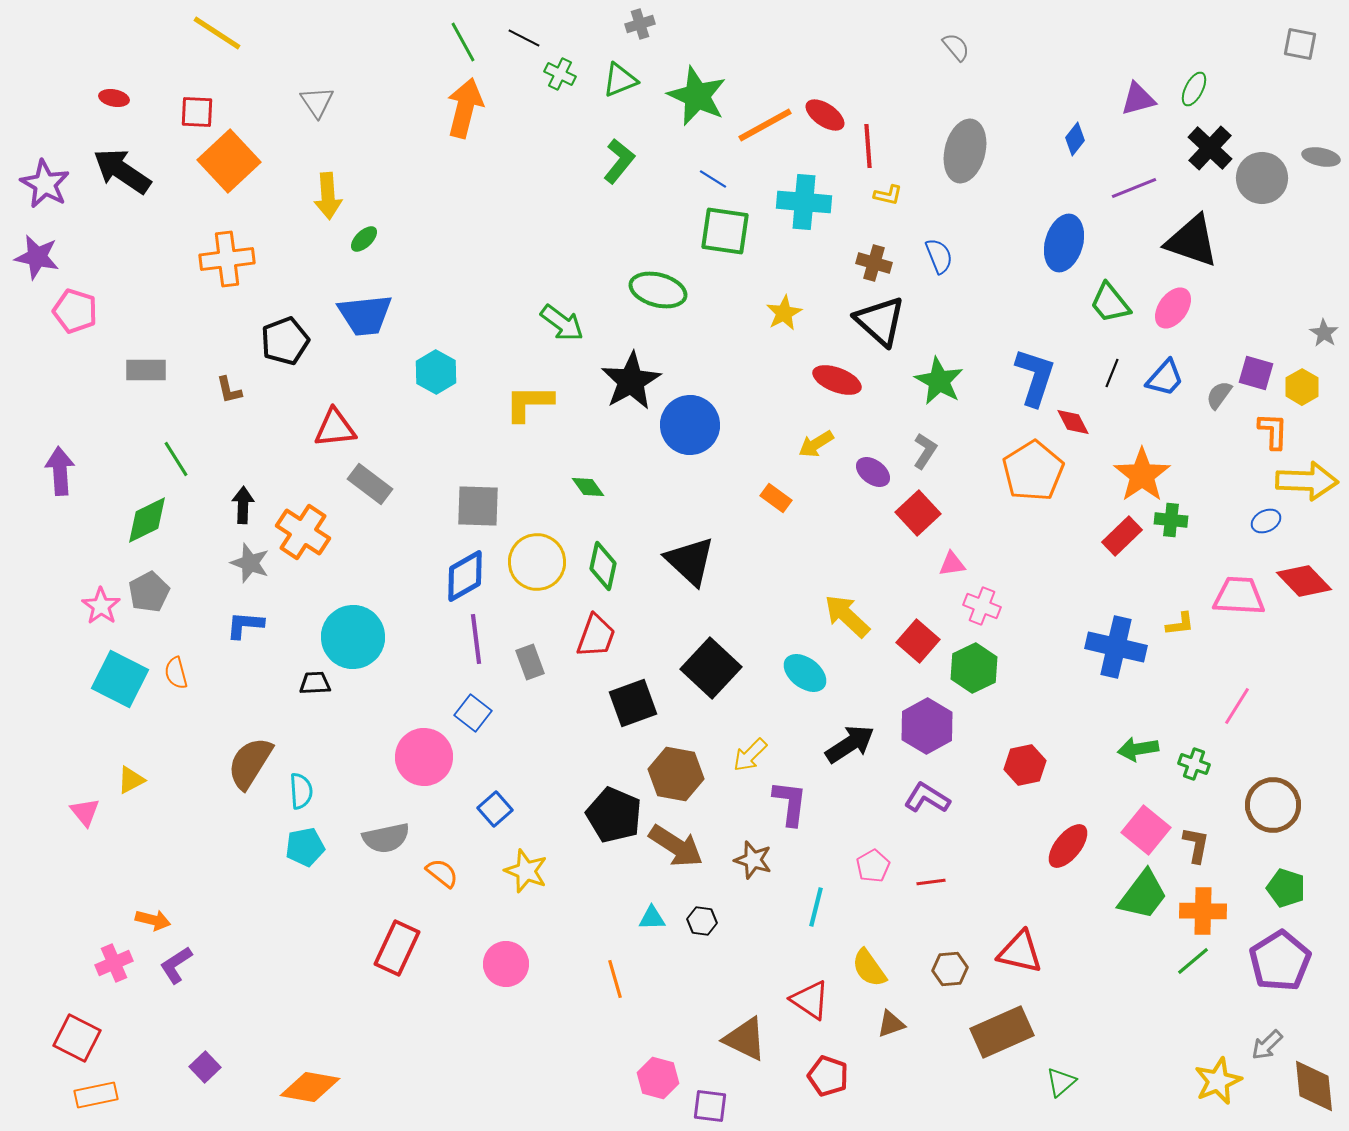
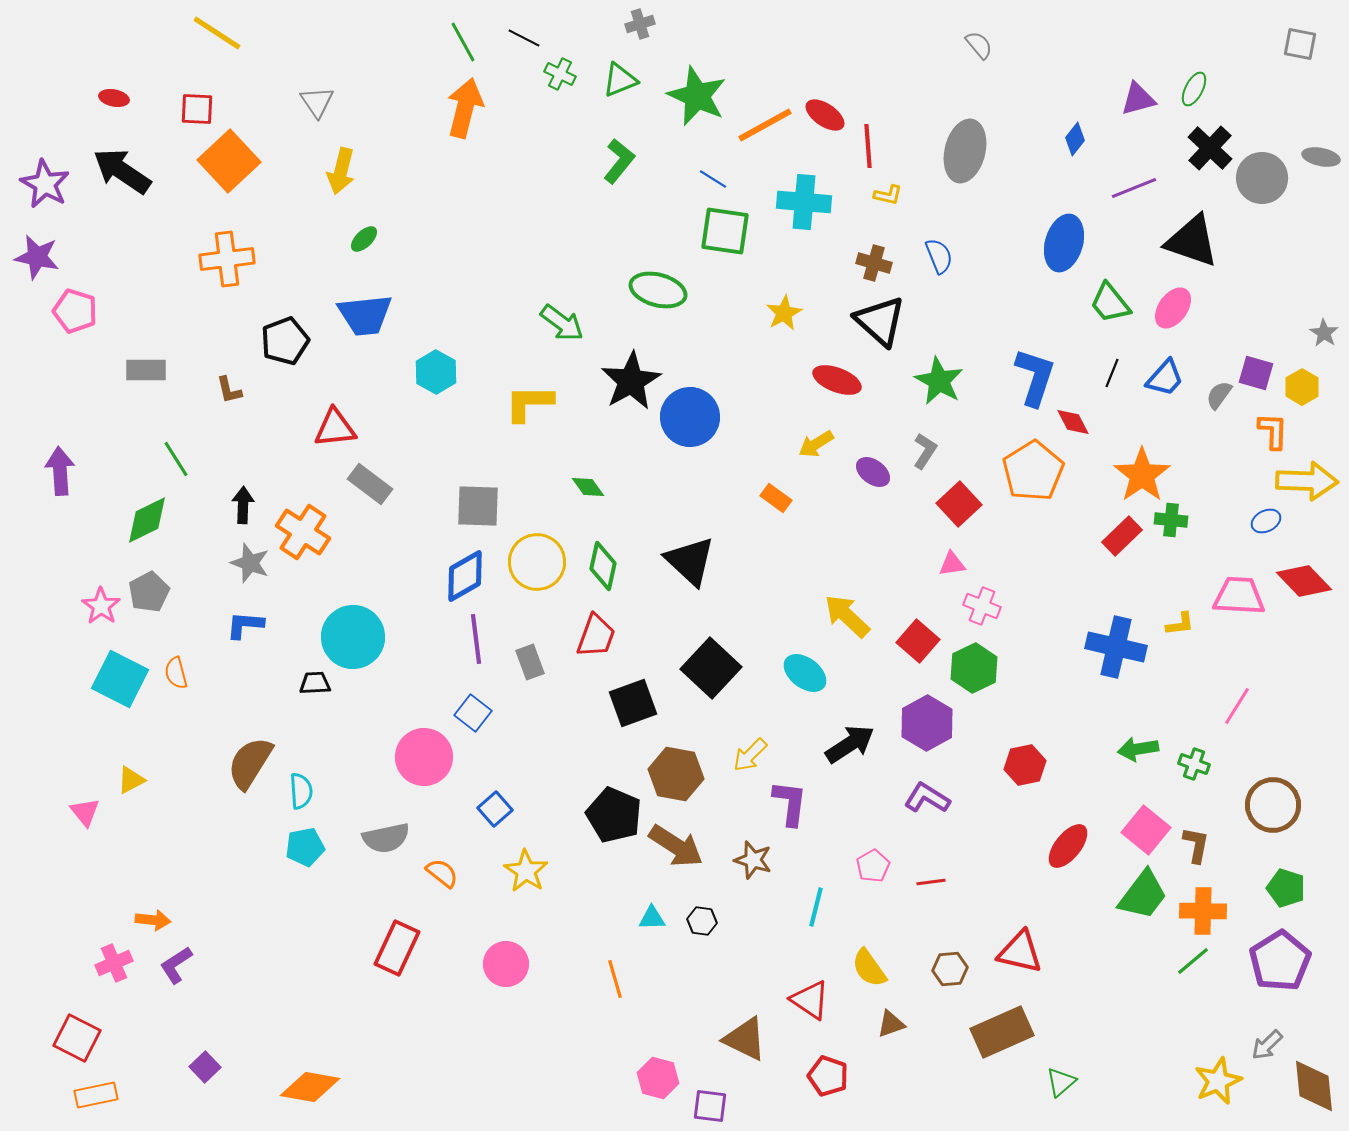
gray semicircle at (956, 47): moved 23 px right, 2 px up
red square at (197, 112): moved 3 px up
yellow arrow at (328, 196): moved 13 px right, 25 px up; rotated 18 degrees clockwise
blue circle at (690, 425): moved 8 px up
red square at (918, 513): moved 41 px right, 9 px up
purple hexagon at (927, 726): moved 3 px up
yellow star at (526, 871): rotated 12 degrees clockwise
orange arrow at (153, 920): rotated 8 degrees counterclockwise
